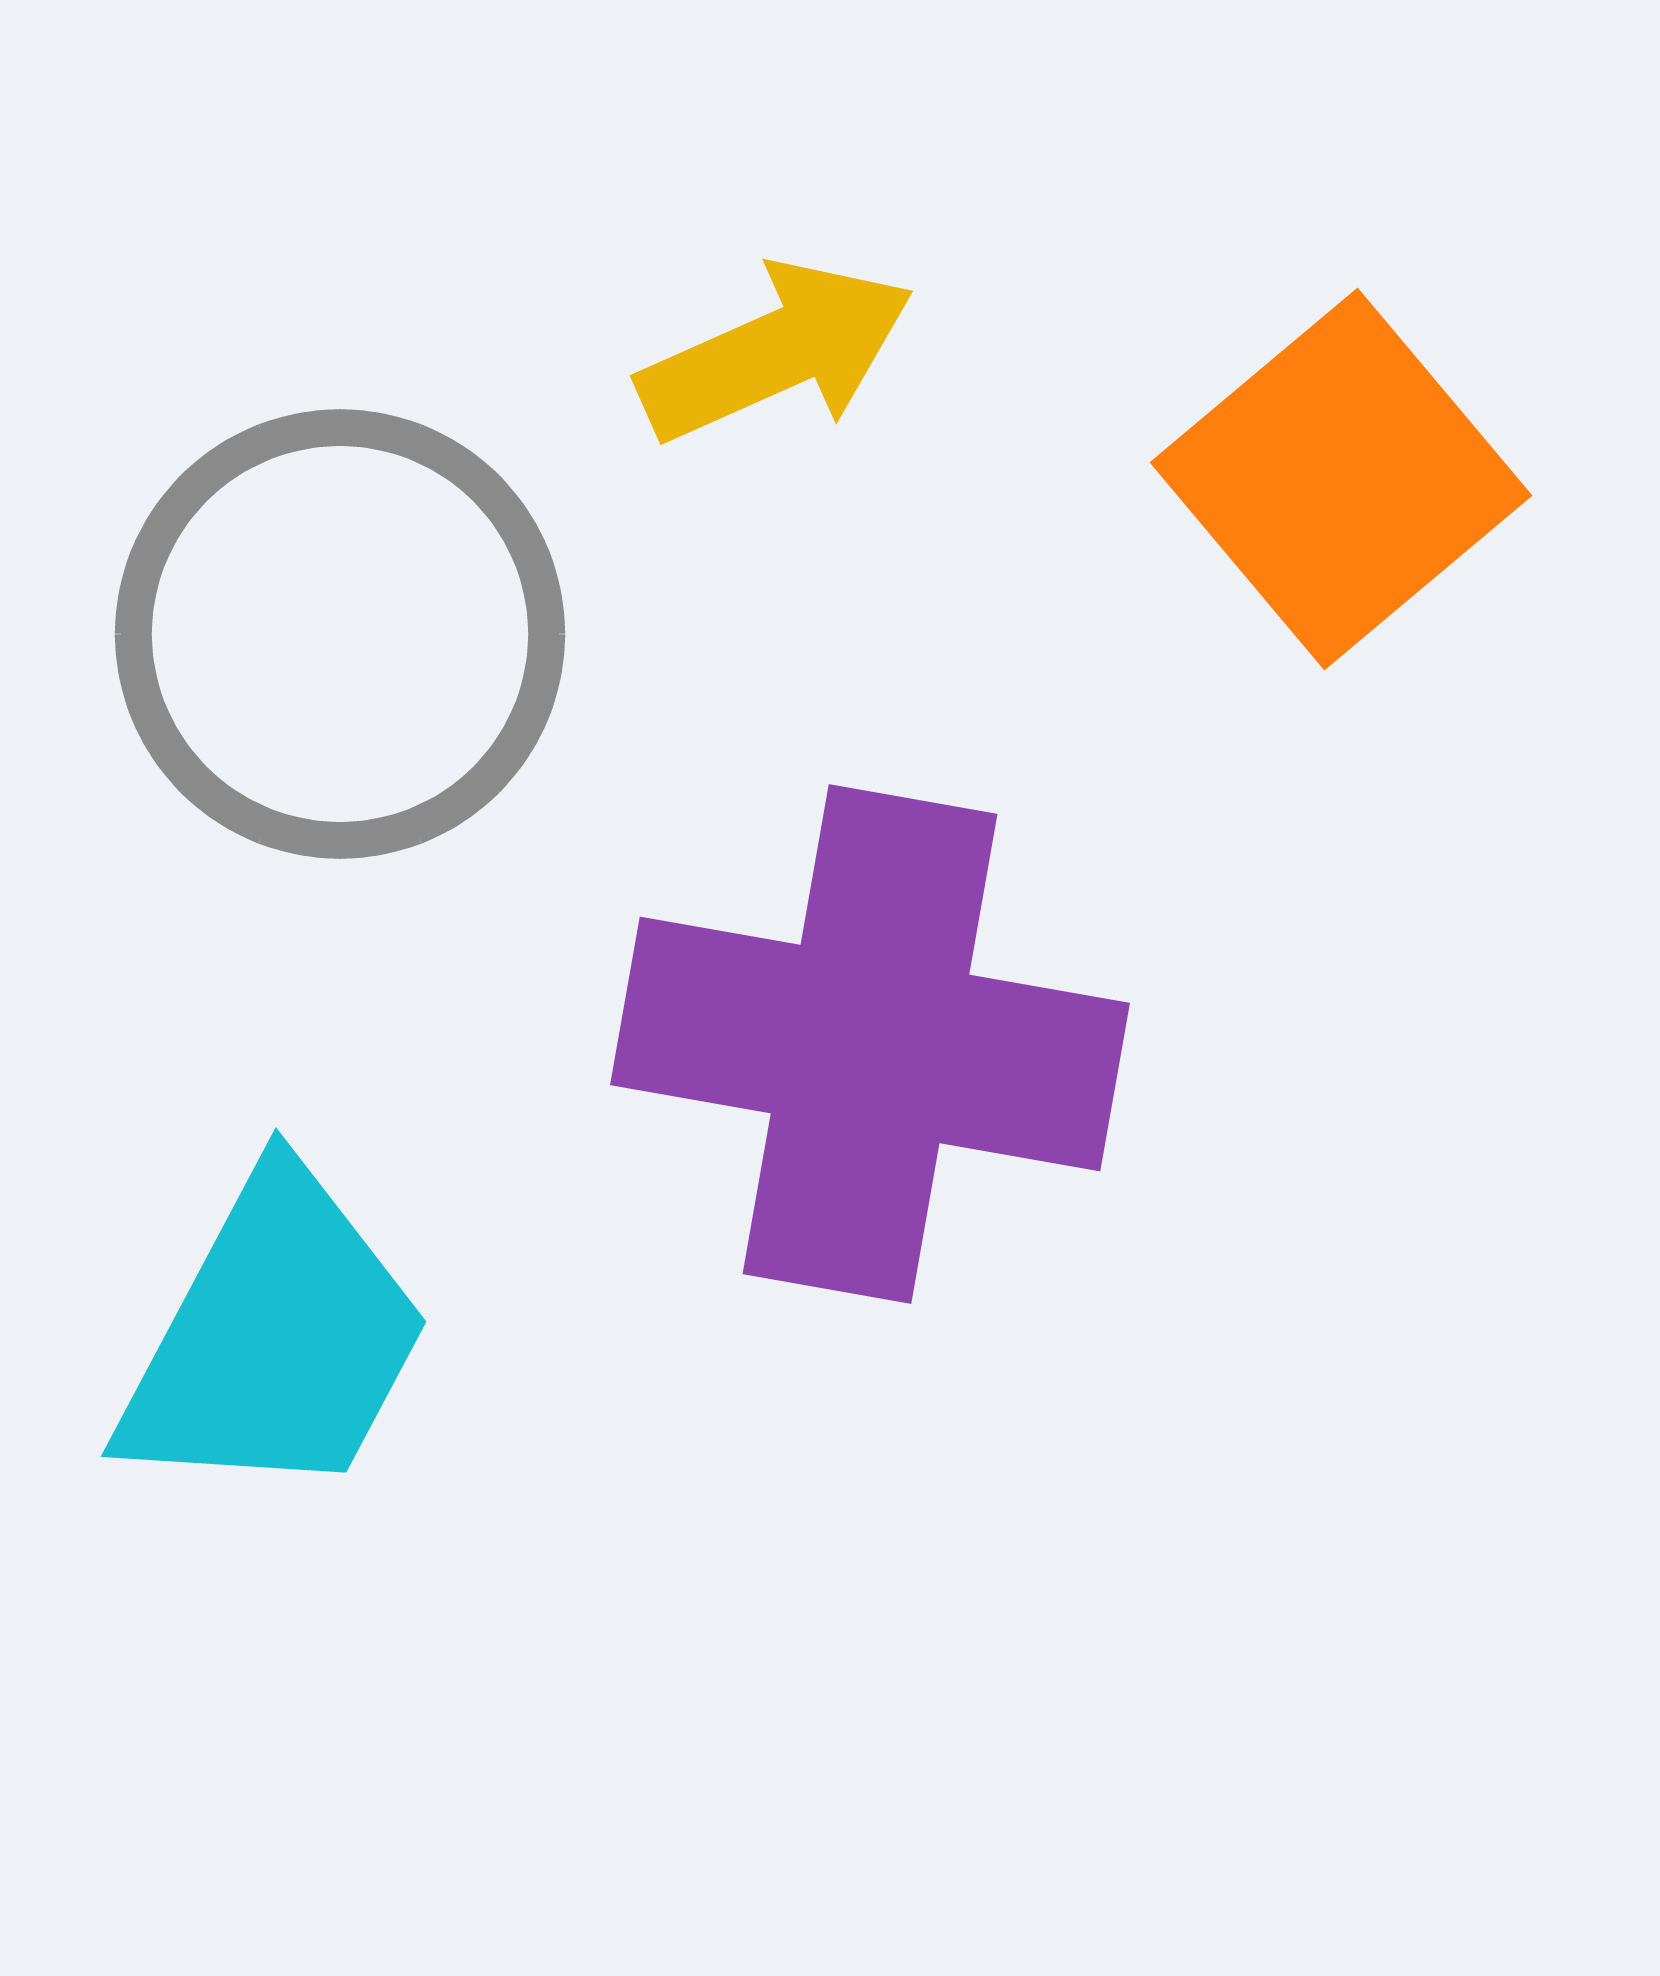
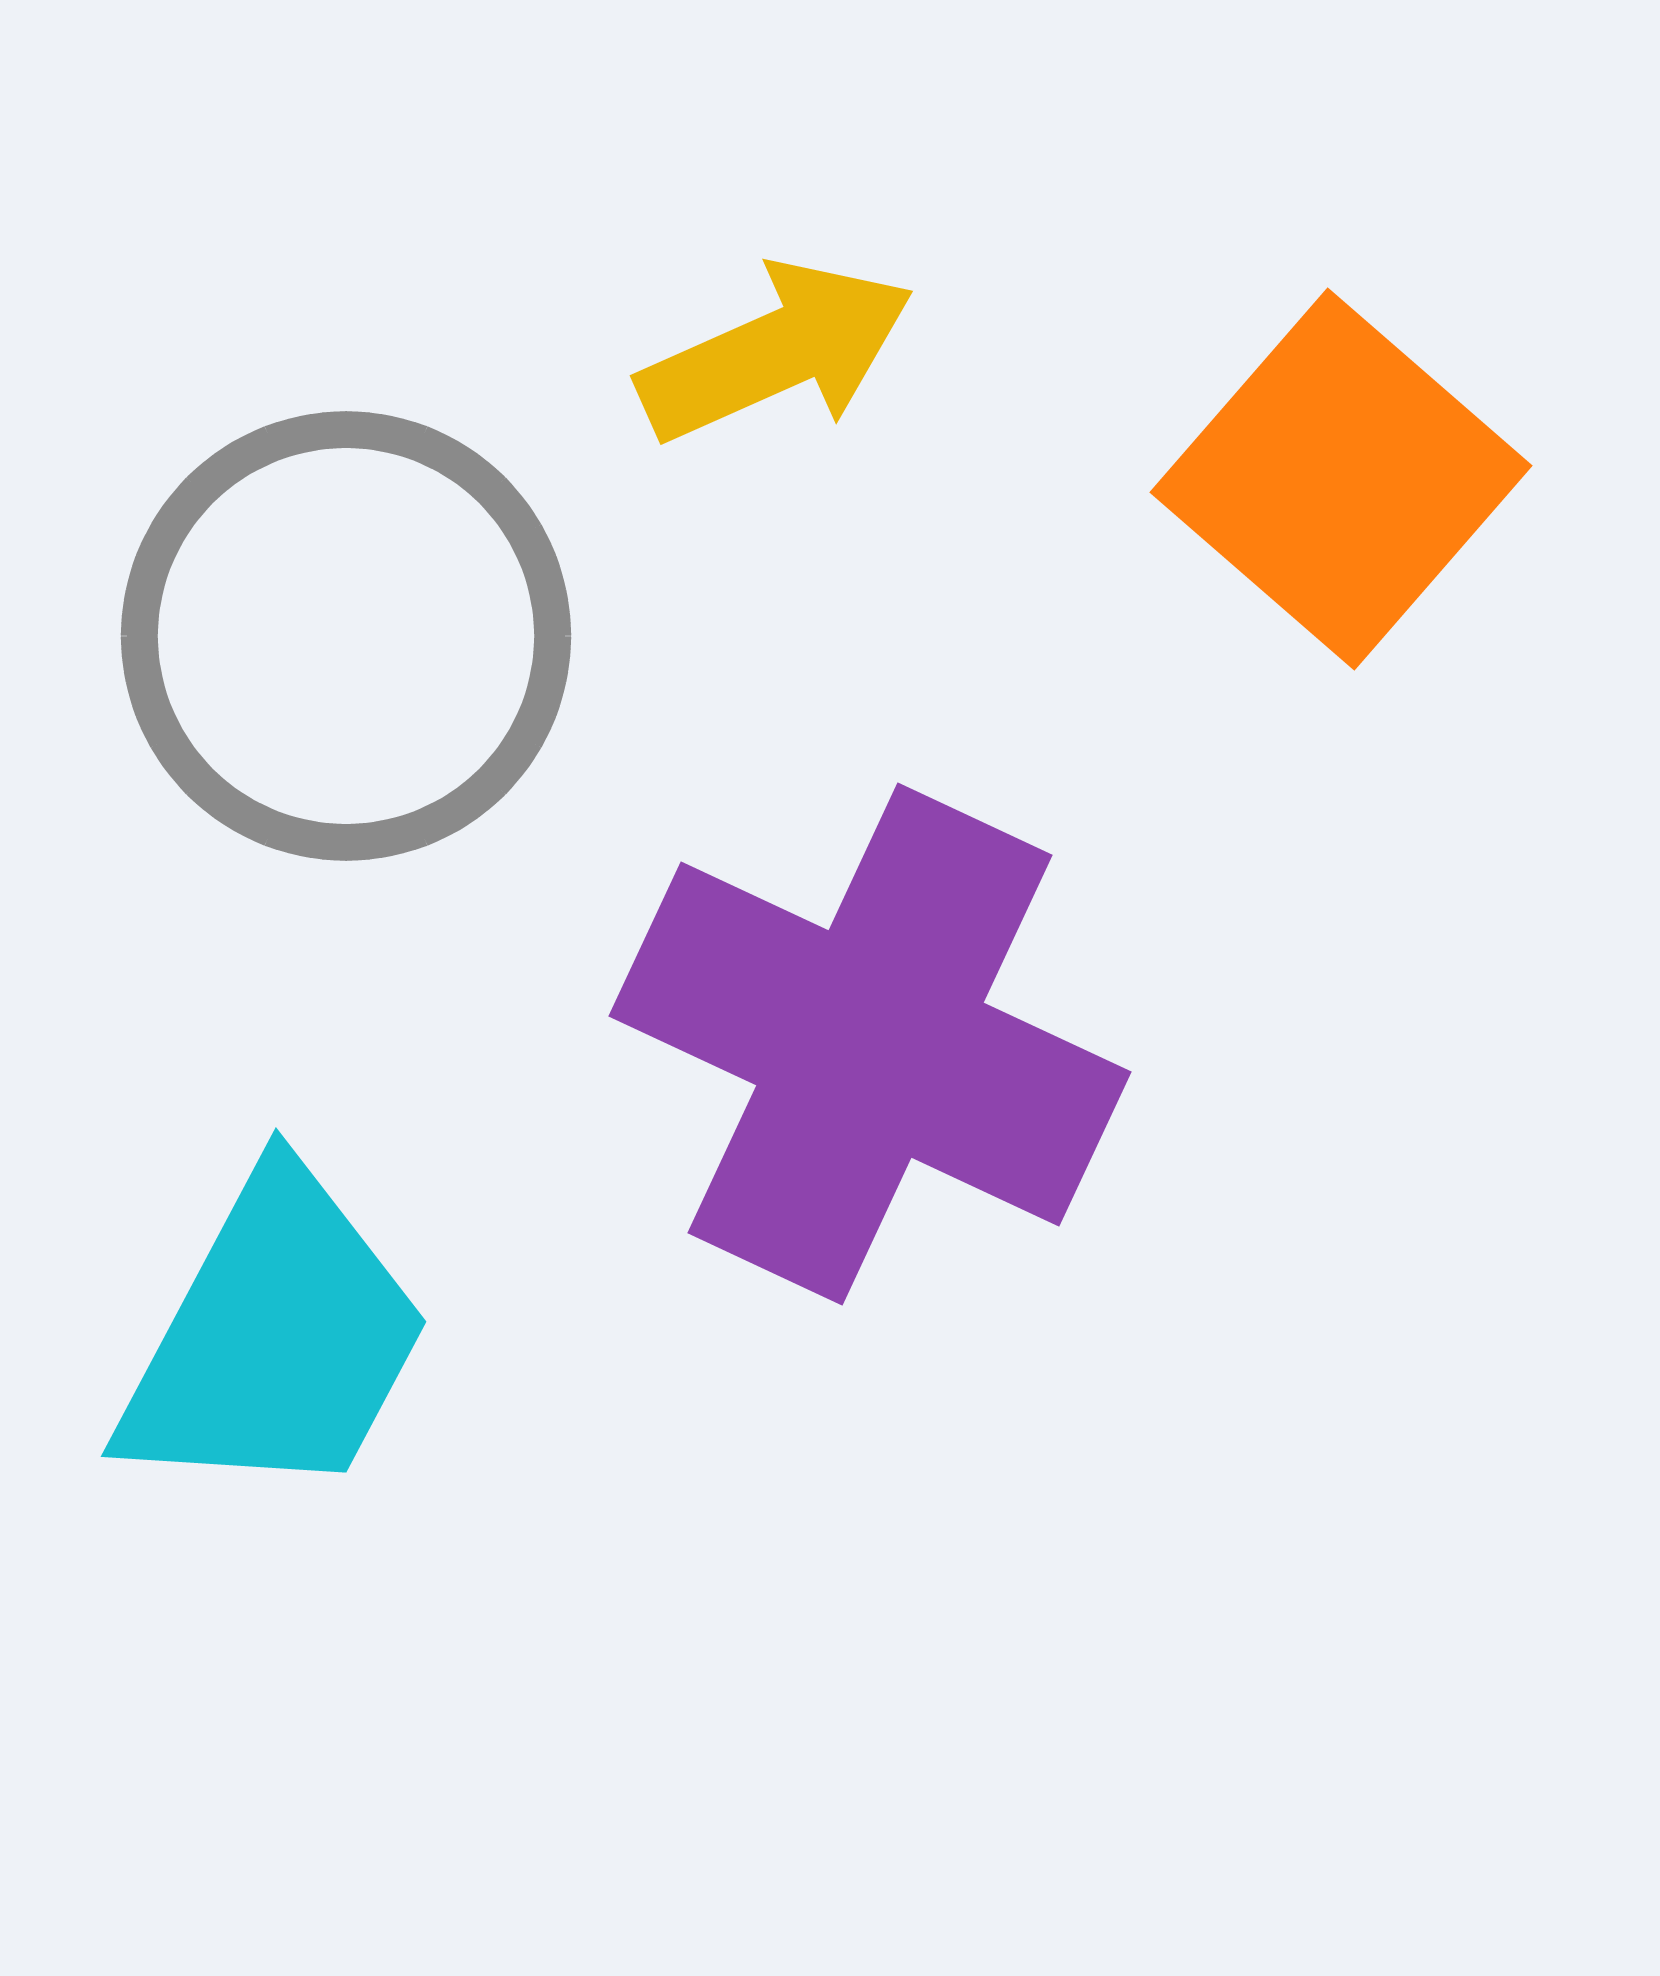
orange square: rotated 9 degrees counterclockwise
gray circle: moved 6 px right, 2 px down
purple cross: rotated 15 degrees clockwise
